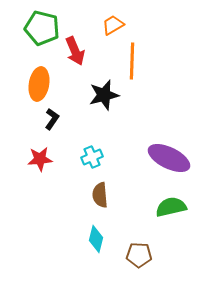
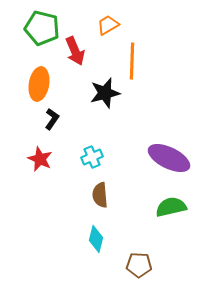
orange trapezoid: moved 5 px left
black star: moved 1 px right, 2 px up
red star: rotated 30 degrees clockwise
brown pentagon: moved 10 px down
